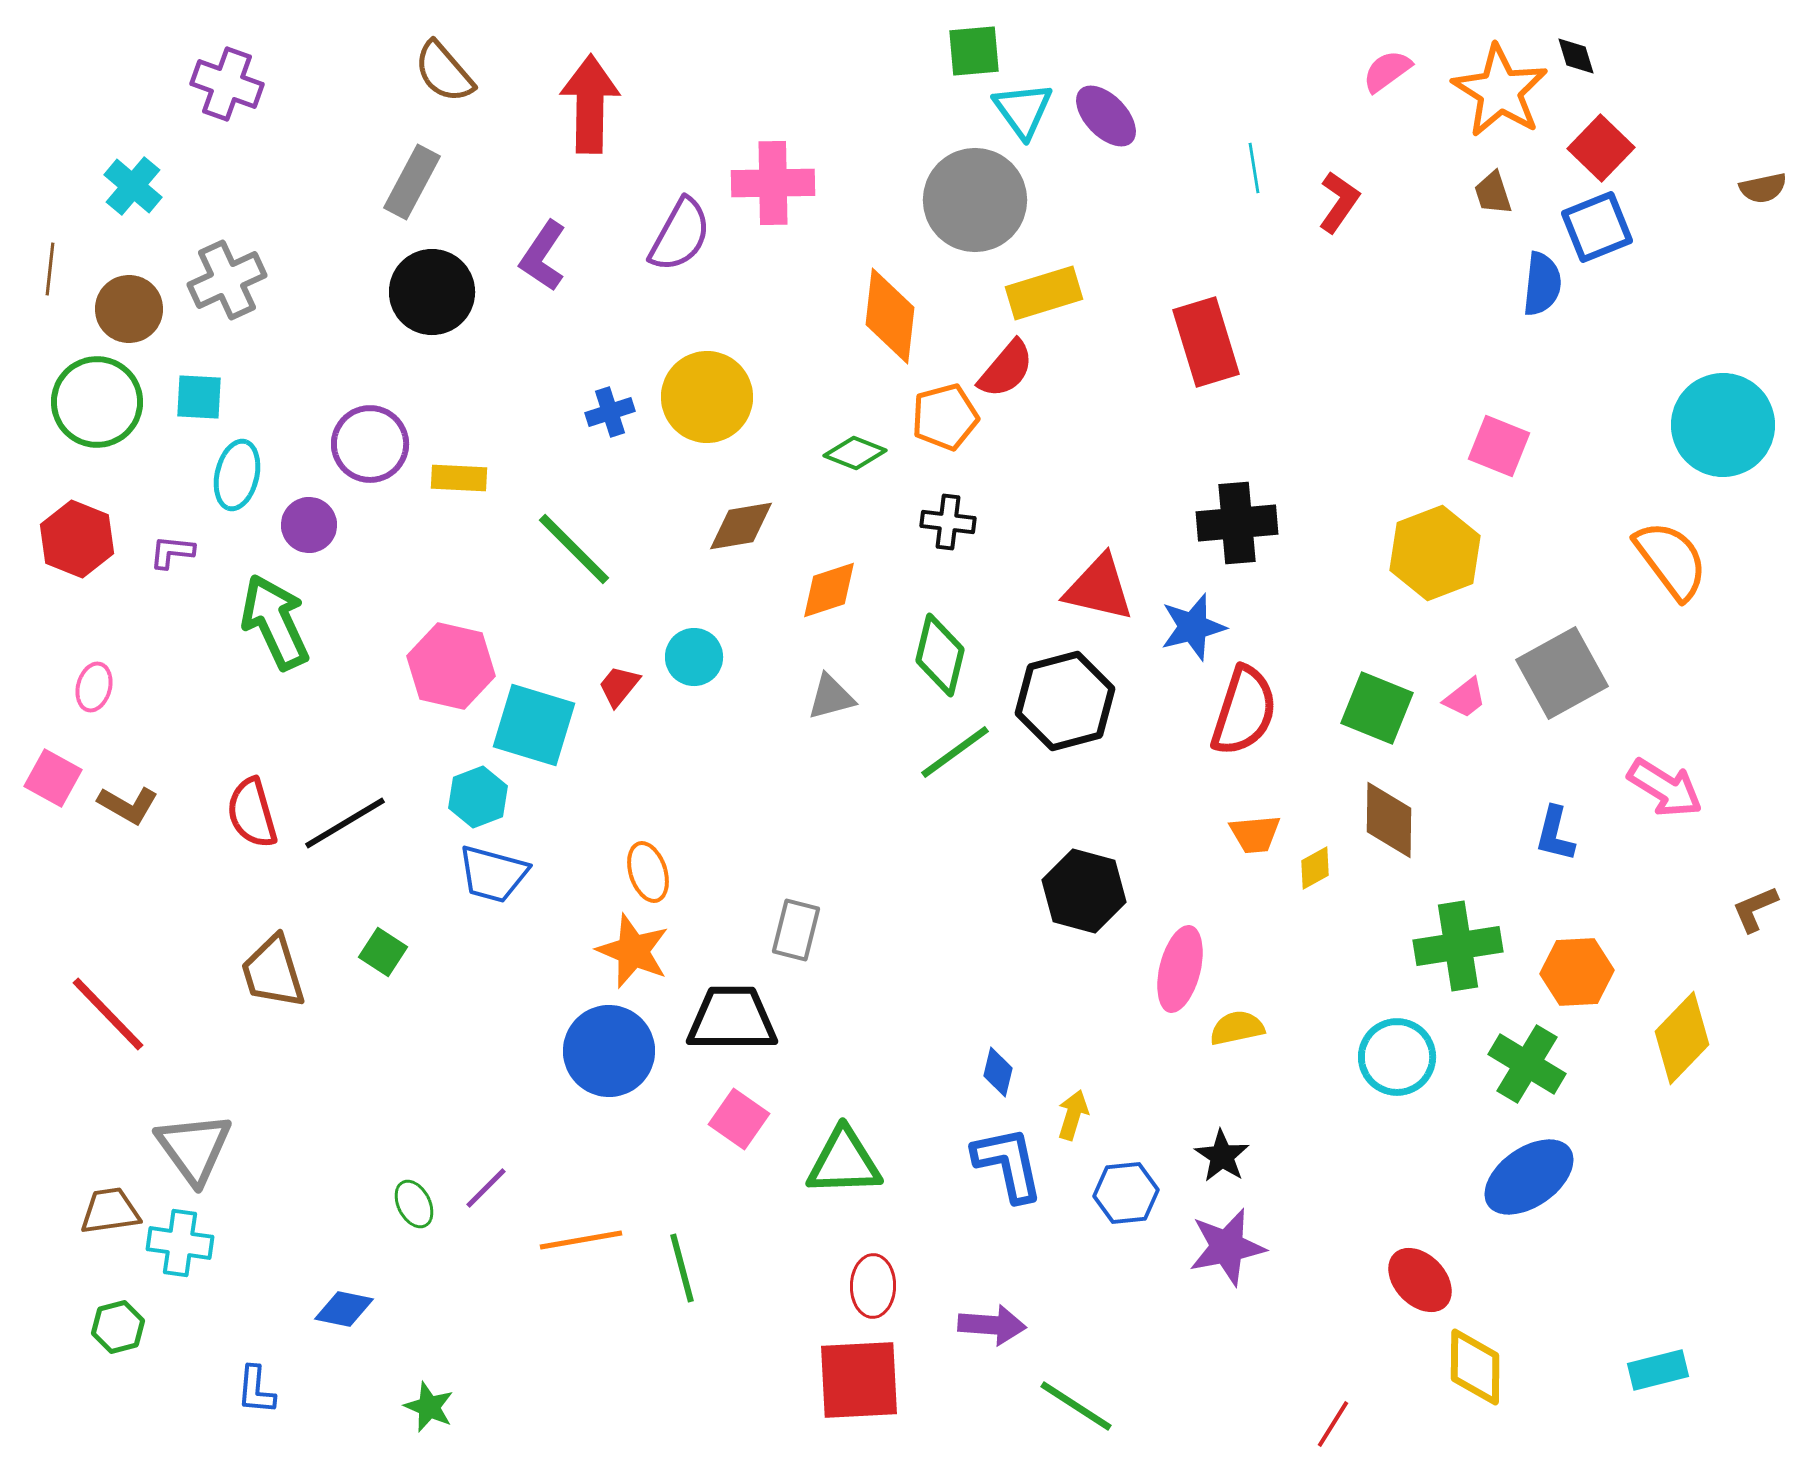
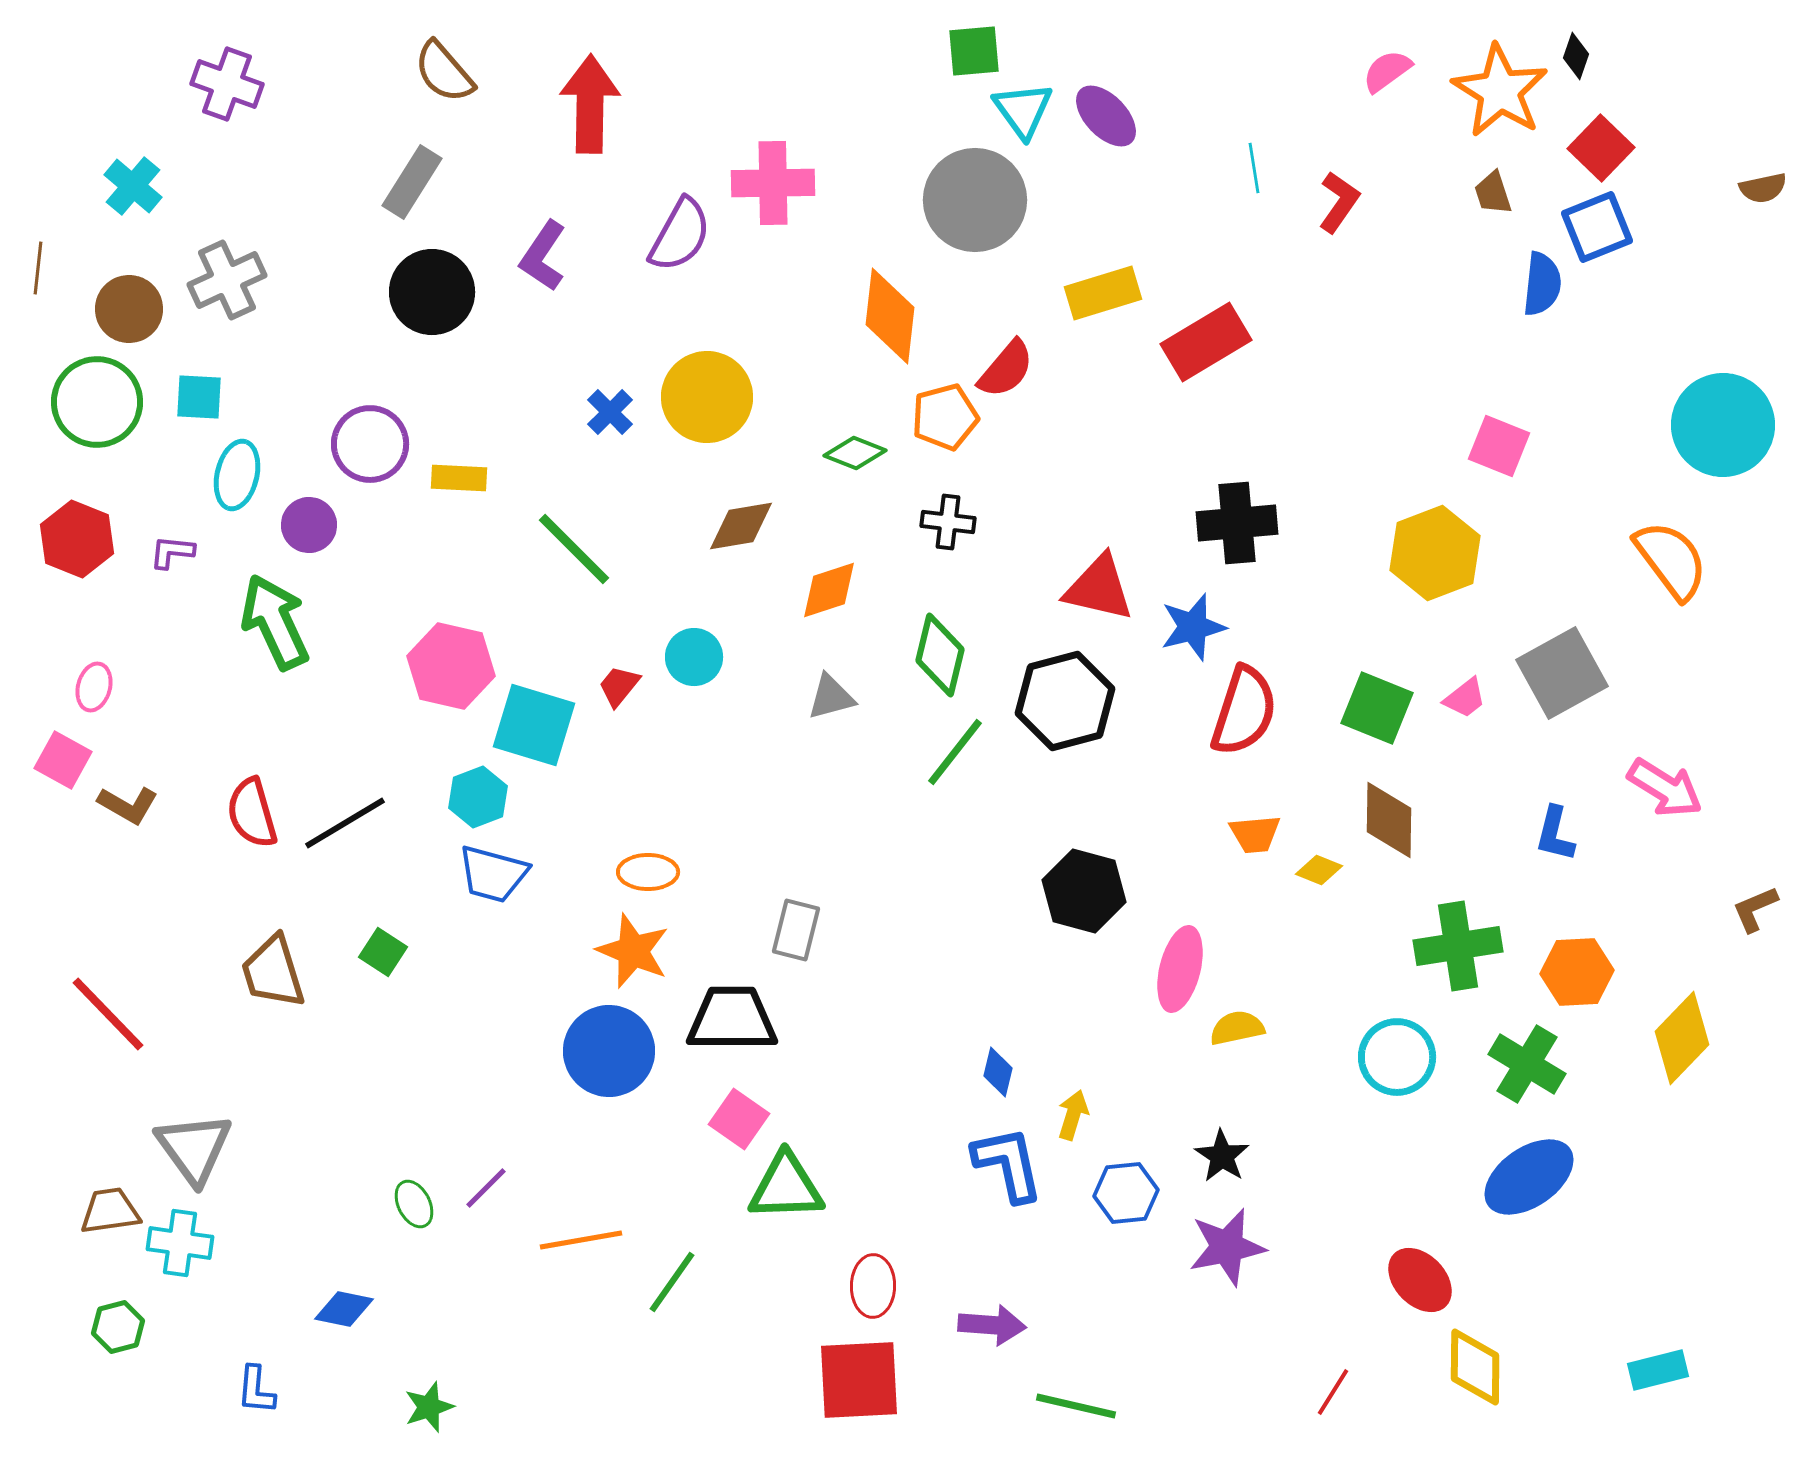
black diamond at (1576, 56): rotated 36 degrees clockwise
gray rectangle at (412, 182): rotated 4 degrees clockwise
brown line at (50, 269): moved 12 px left, 1 px up
yellow rectangle at (1044, 293): moved 59 px right
red rectangle at (1206, 342): rotated 76 degrees clockwise
blue cross at (610, 412): rotated 27 degrees counterclockwise
green line at (955, 752): rotated 16 degrees counterclockwise
pink square at (53, 778): moved 10 px right, 18 px up
yellow diamond at (1315, 868): moved 4 px right, 2 px down; rotated 51 degrees clockwise
orange ellipse at (648, 872): rotated 72 degrees counterclockwise
green triangle at (844, 1162): moved 58 px left, 25 px down
green line at (682, 1268): moved 10 px left, 14 px down; rotated 50 degrees clockwise
green line at (1076, 1406): rotated 20 degrees counterclockwise
green star at (429, 1407): rotated 30 degrees clockwise
red line at (1333, 1424): moved 32 px up
